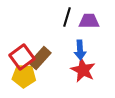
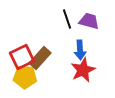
black line: moved 2 px down; rotated 36 degrees counterclockwise
purple trapezoid: rotated 15 degrees clockwise
red square: rotated 10 degrees clockwise
red star: rotated 20 degrees clockwise
yellow pentagon: moved 1 px right, 1 px down
